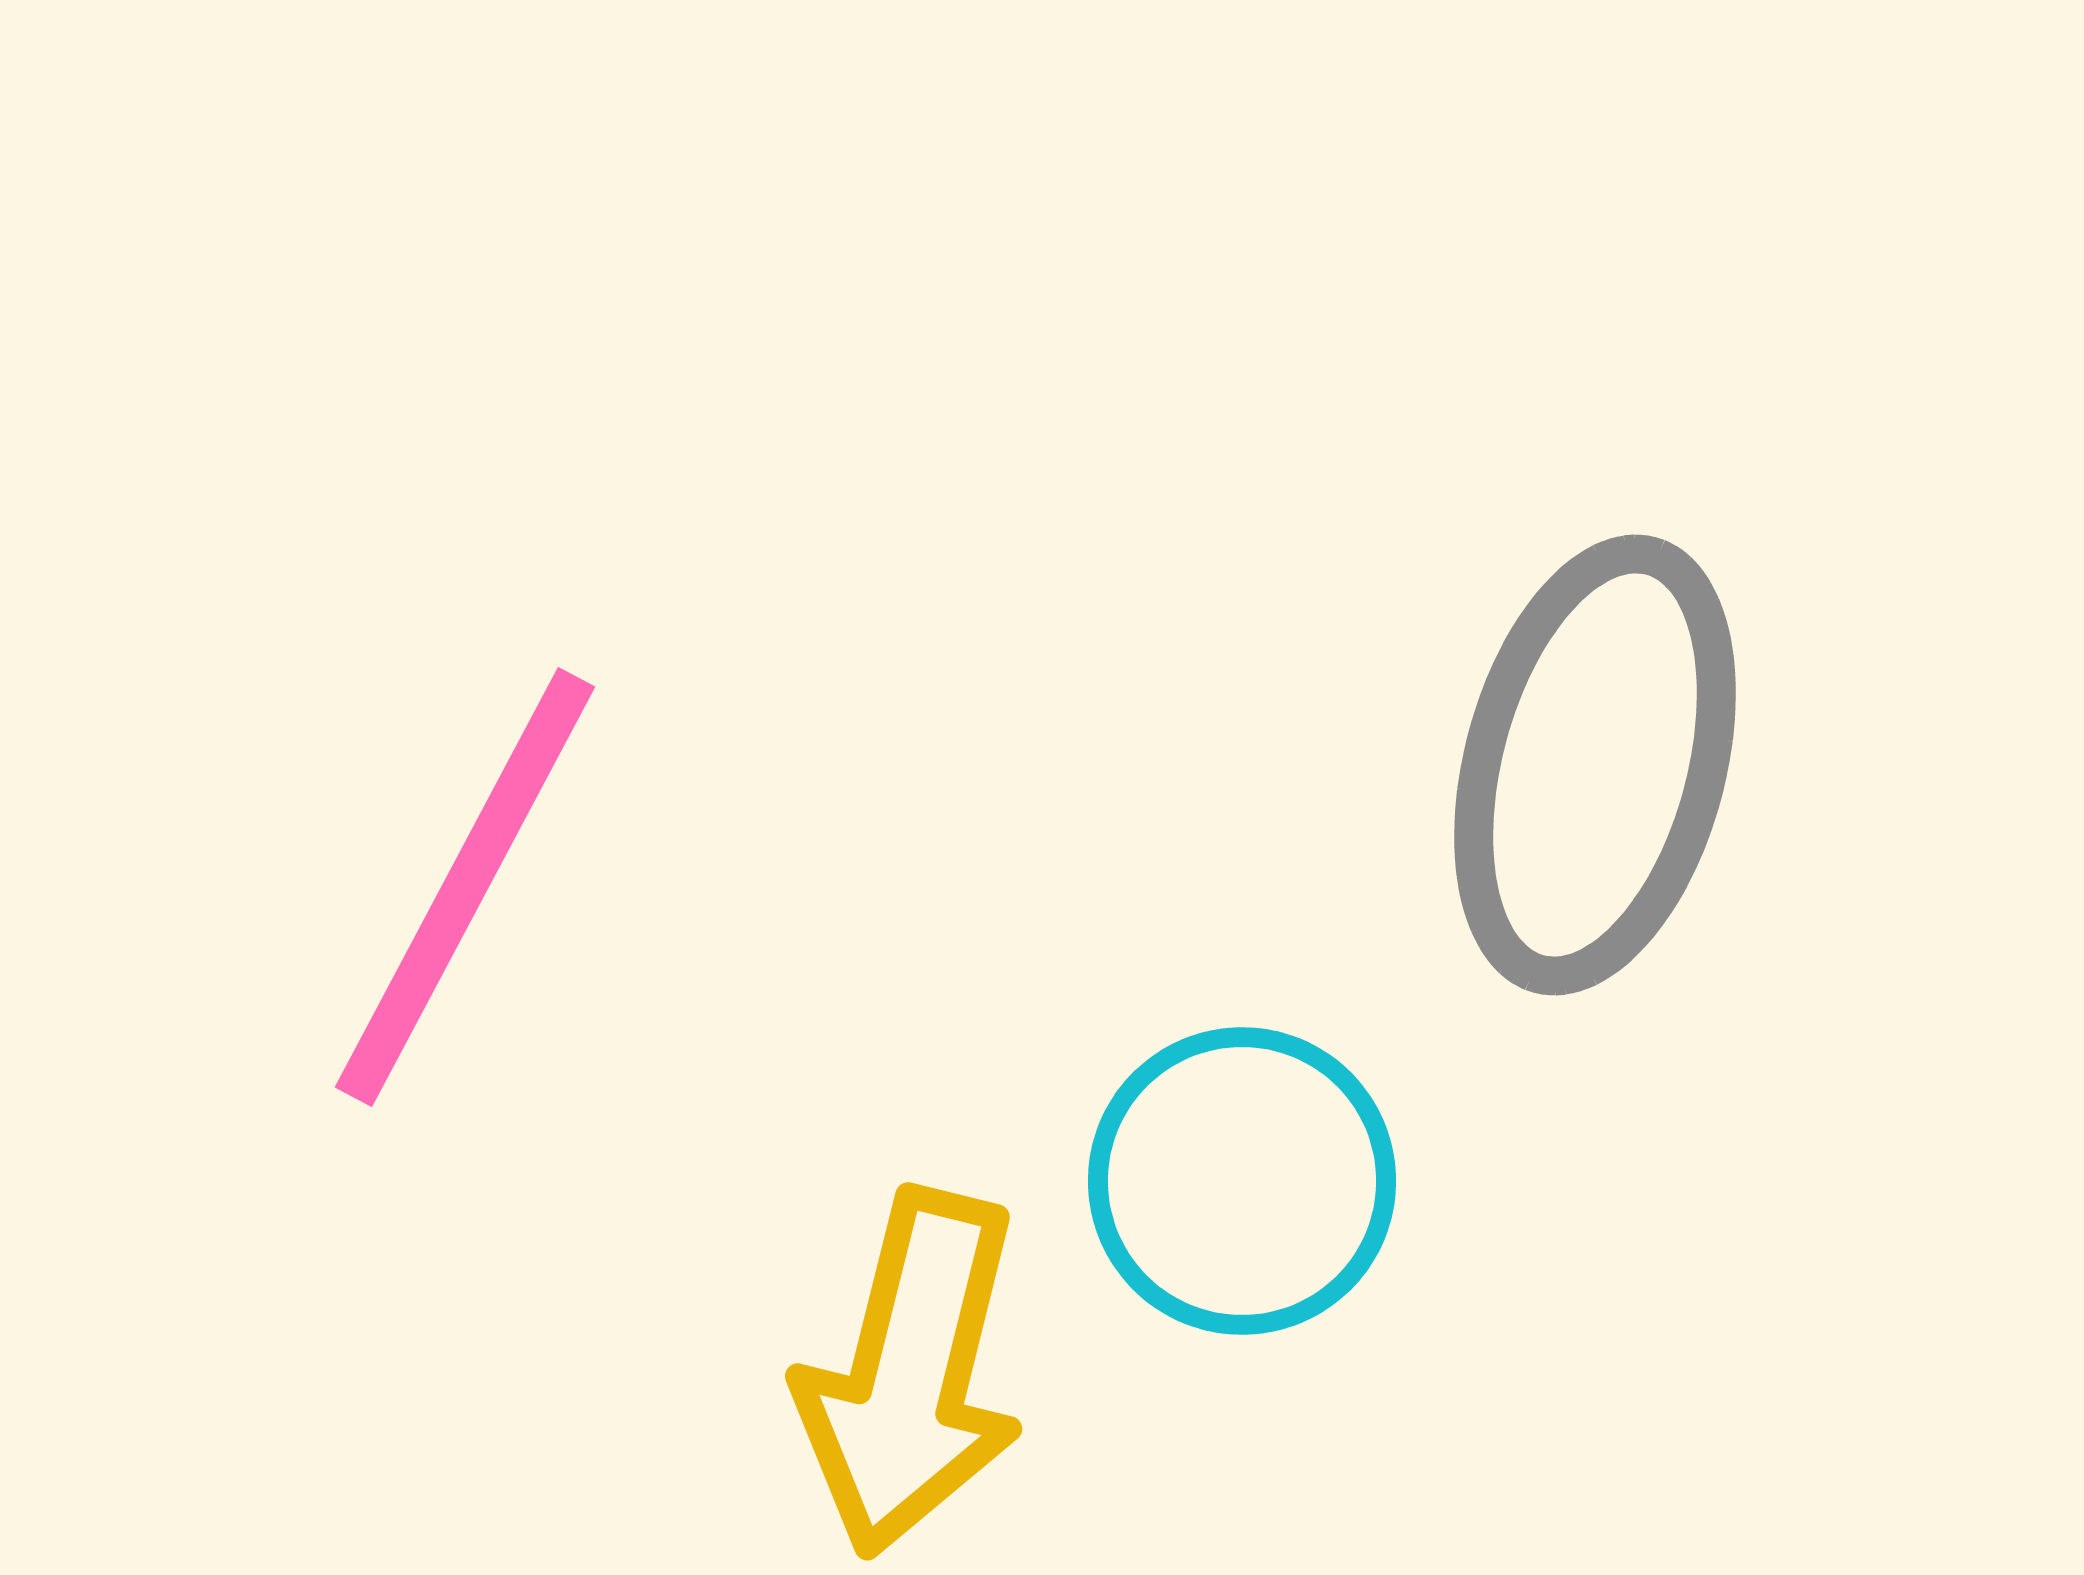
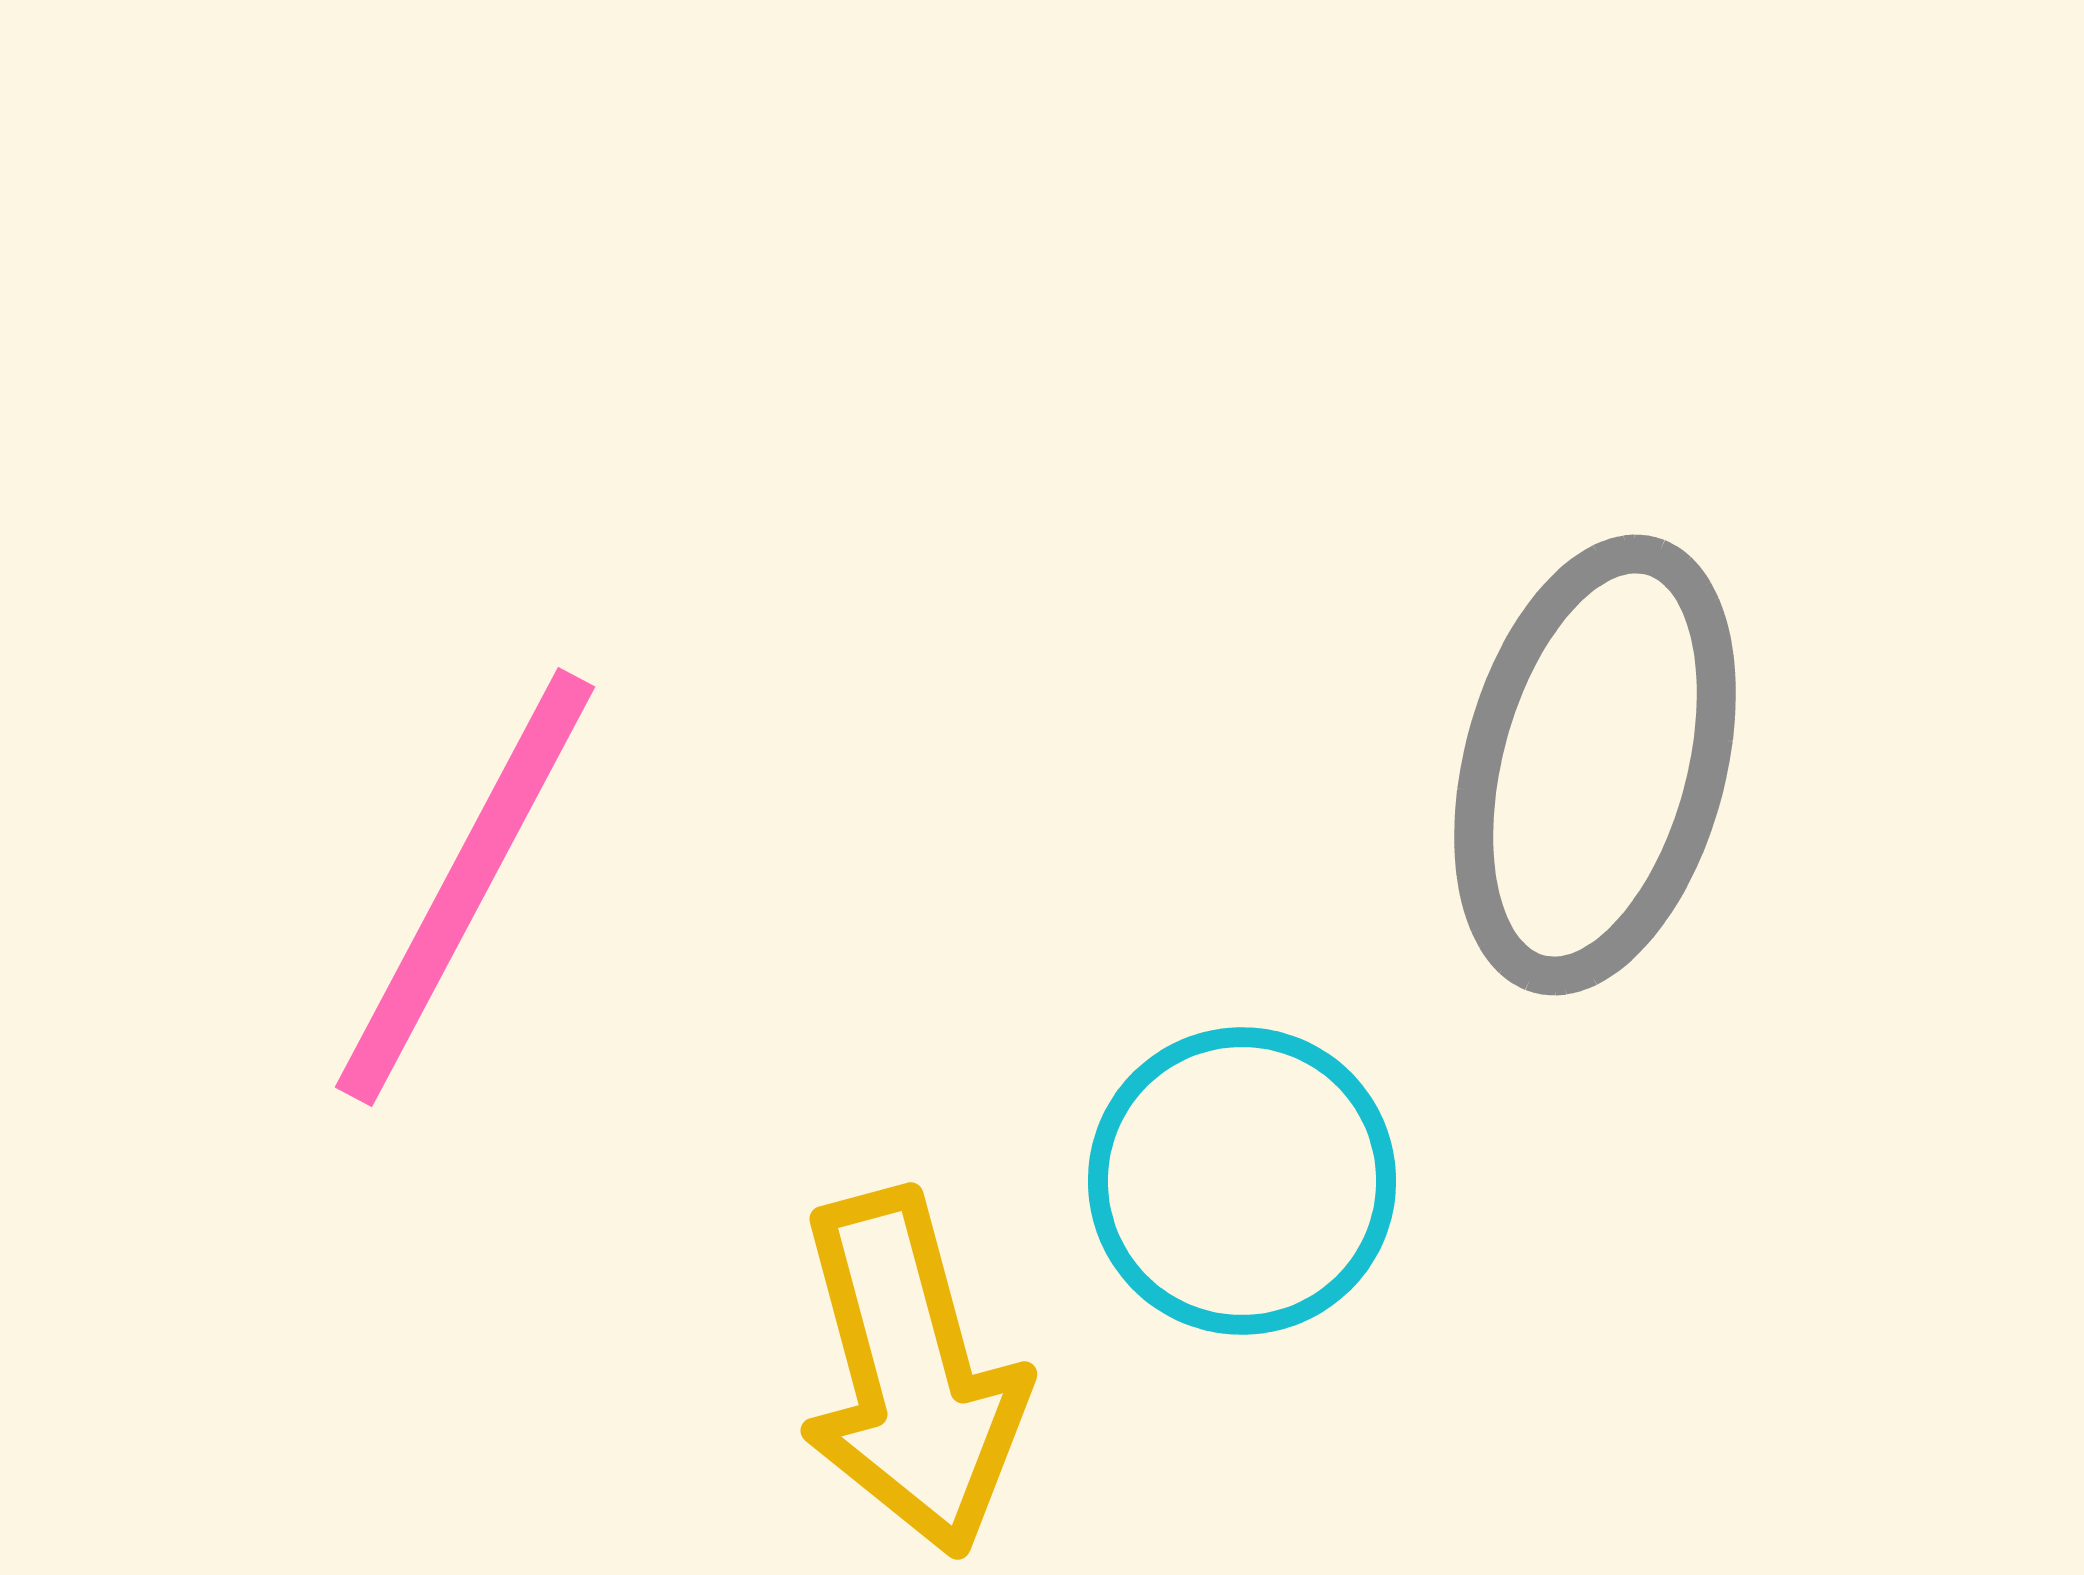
yellow arrow: rotated 29 degrees counterclockwise
